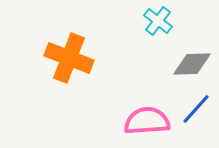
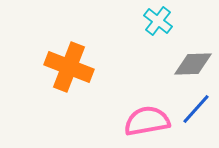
orange cross: moved 9 px down
gray diamond: moved 1 px right
pink semicircle: rotated 6 degrees counterclockwise
